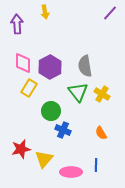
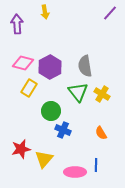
pink diamond: rotated 75 degrees counterclockwise
pink ellipse: moved 4 px right
